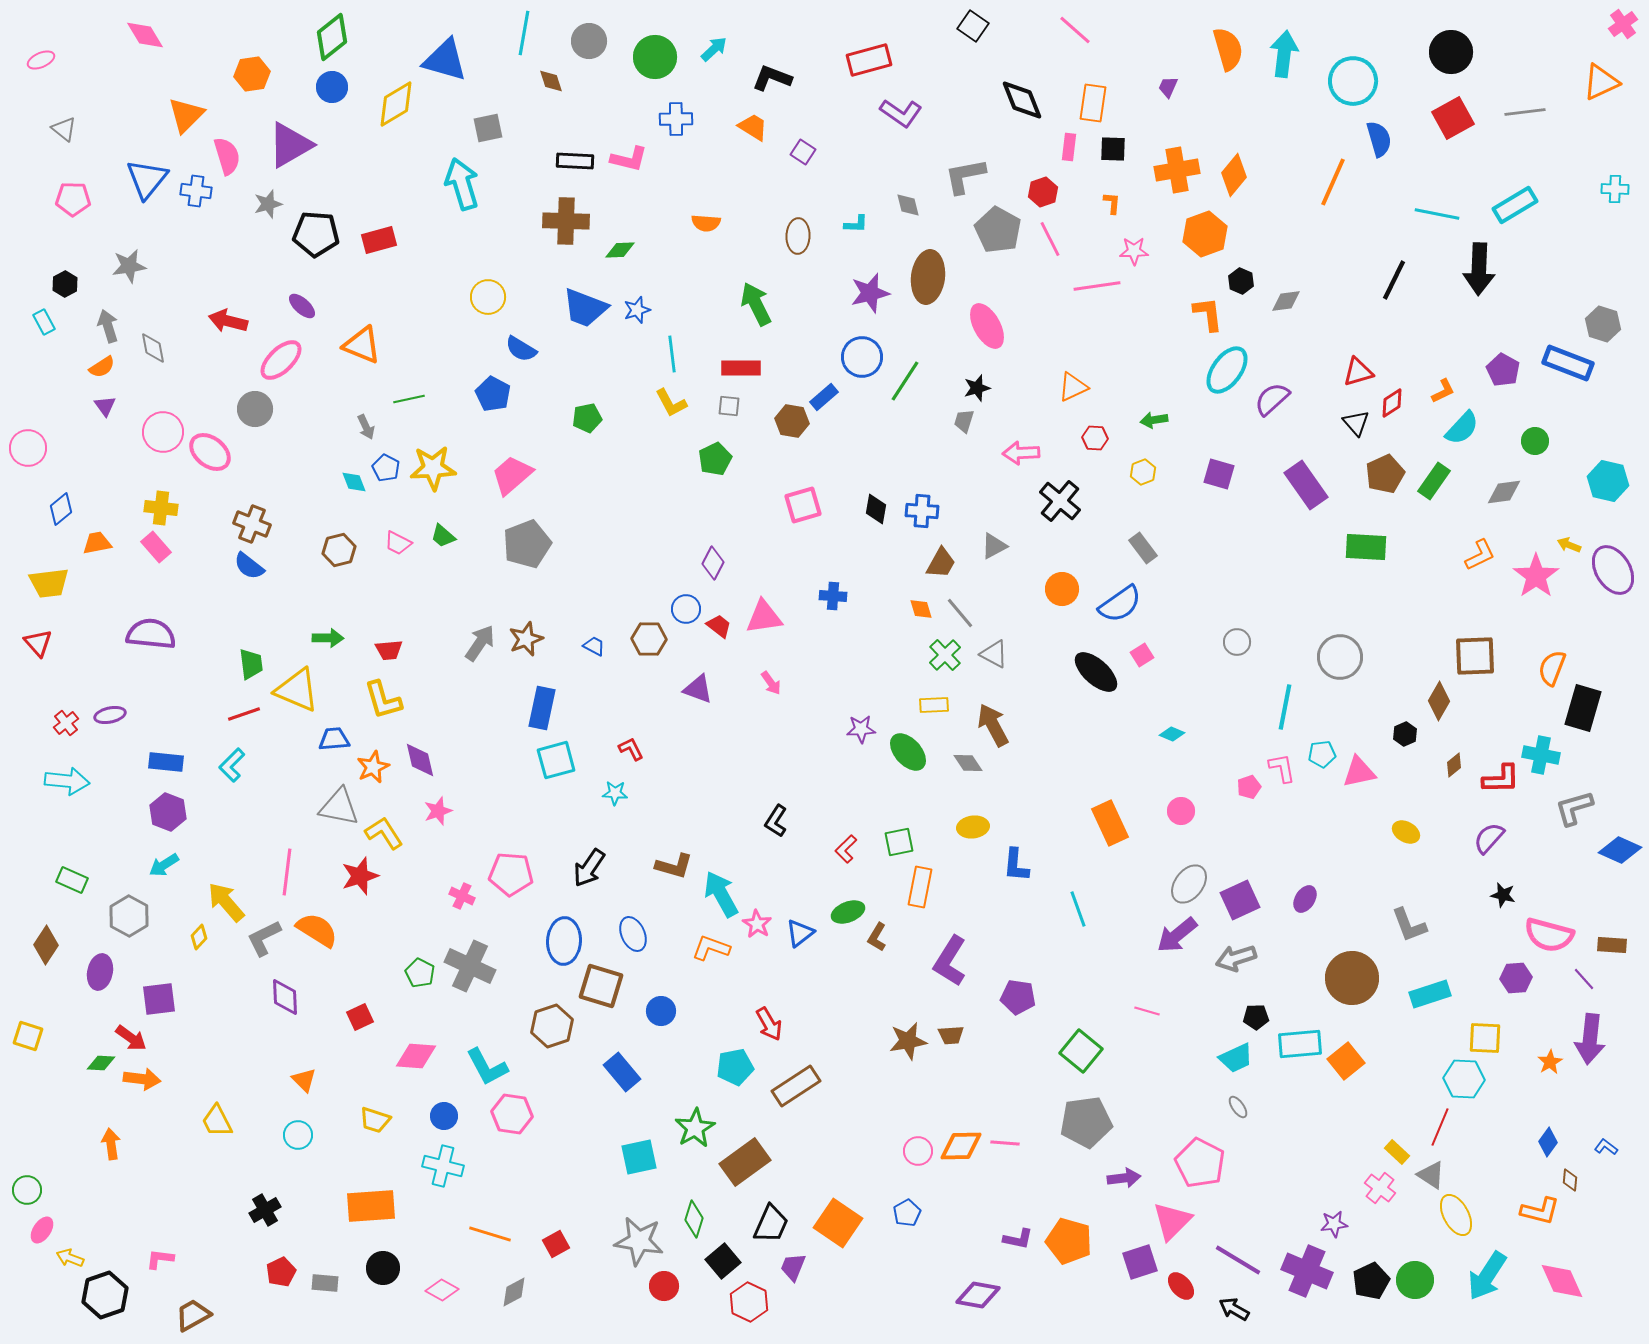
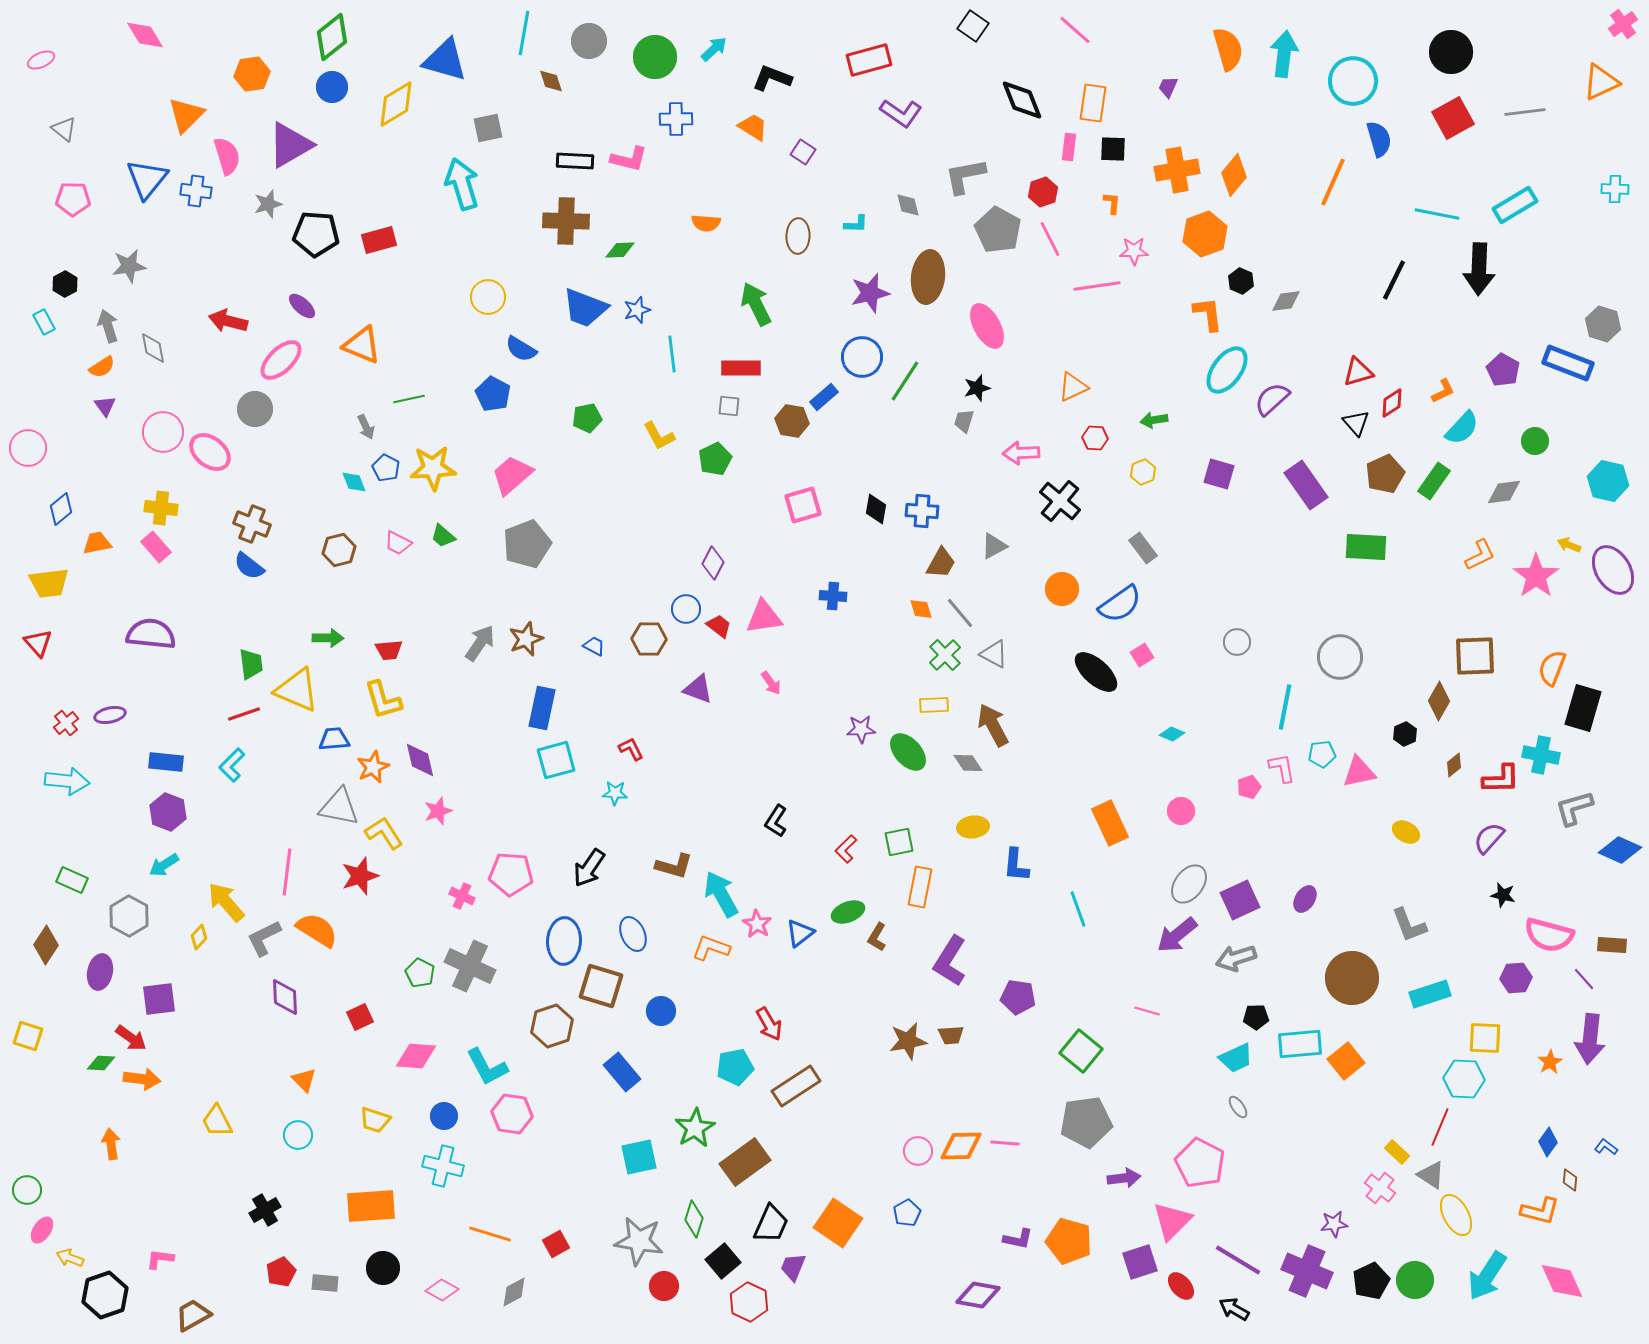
yellow L-shape at (671, 403): moved 12 px left, 33 px down
